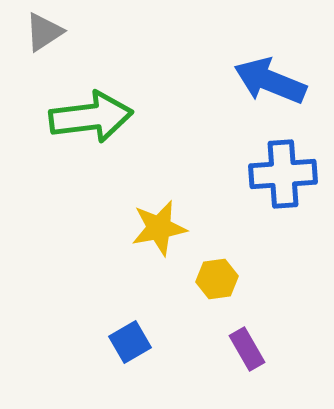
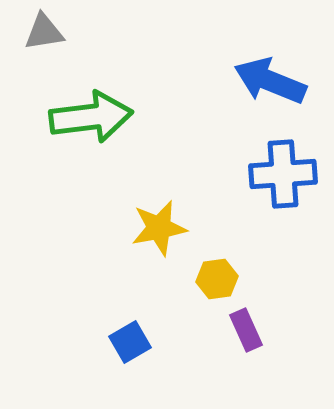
gray triangle: rotated 24 degrees clockwise
purple rectangle: moved 1 px left, 19 px up; rotated 6 degrees clockwise
